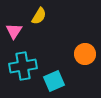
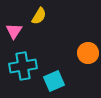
orange circle: moved 3 px right, 1 px up
